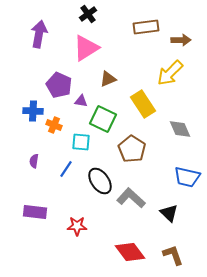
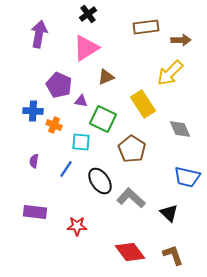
brown triangle: moved 2 px left, 2 px up
